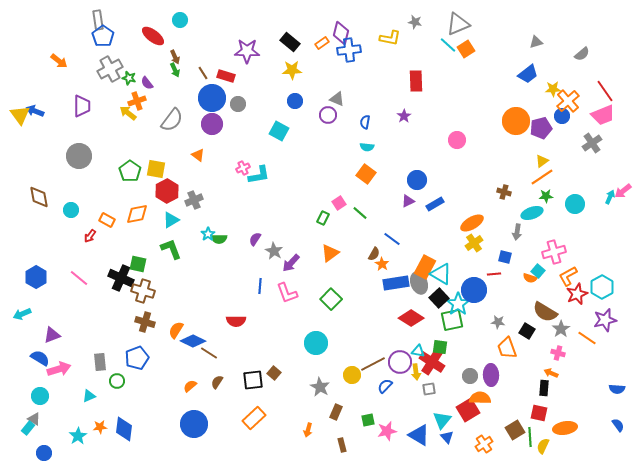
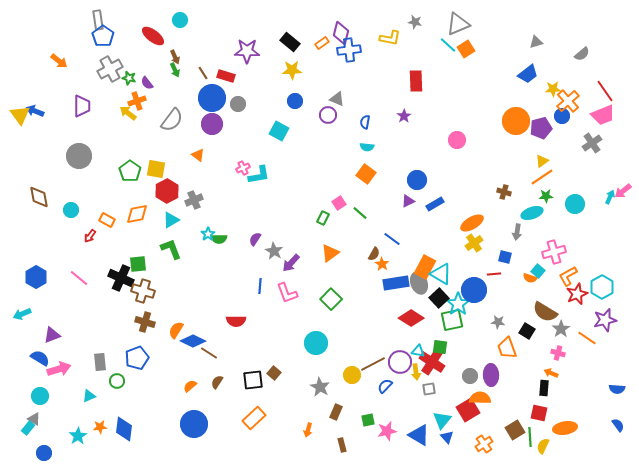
green square at (138, 264): rotated 18 degrees counterclockwise
